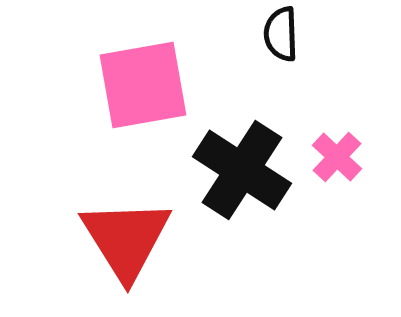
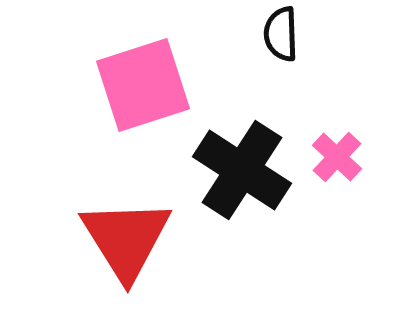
pink square: rotated 8 degrees counterclockwise
